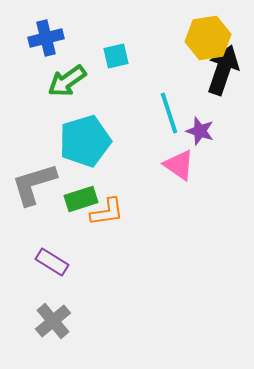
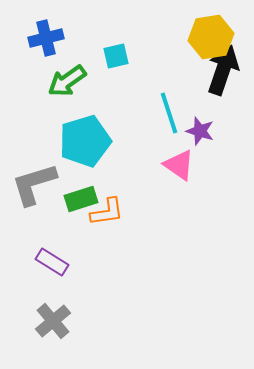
yellow hexagon: moved 3 px right, 1 px up
